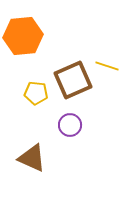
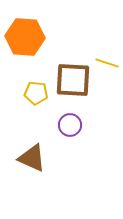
orange hexagon: moved 2 px right, 1 px down; rotated 9 degrees clockwise
yellow line: moved 3 px up
brown square: rotated 27 degrees clockwise
